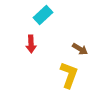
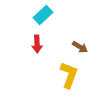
red arrow: moved 6 px right
brown arrow: moved 2 px up
